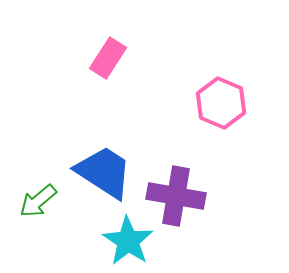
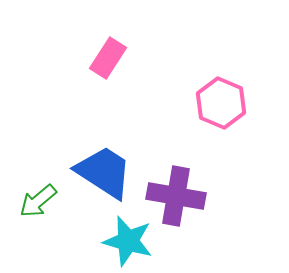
cyan star: rotated 18 degrees counterclockwise
